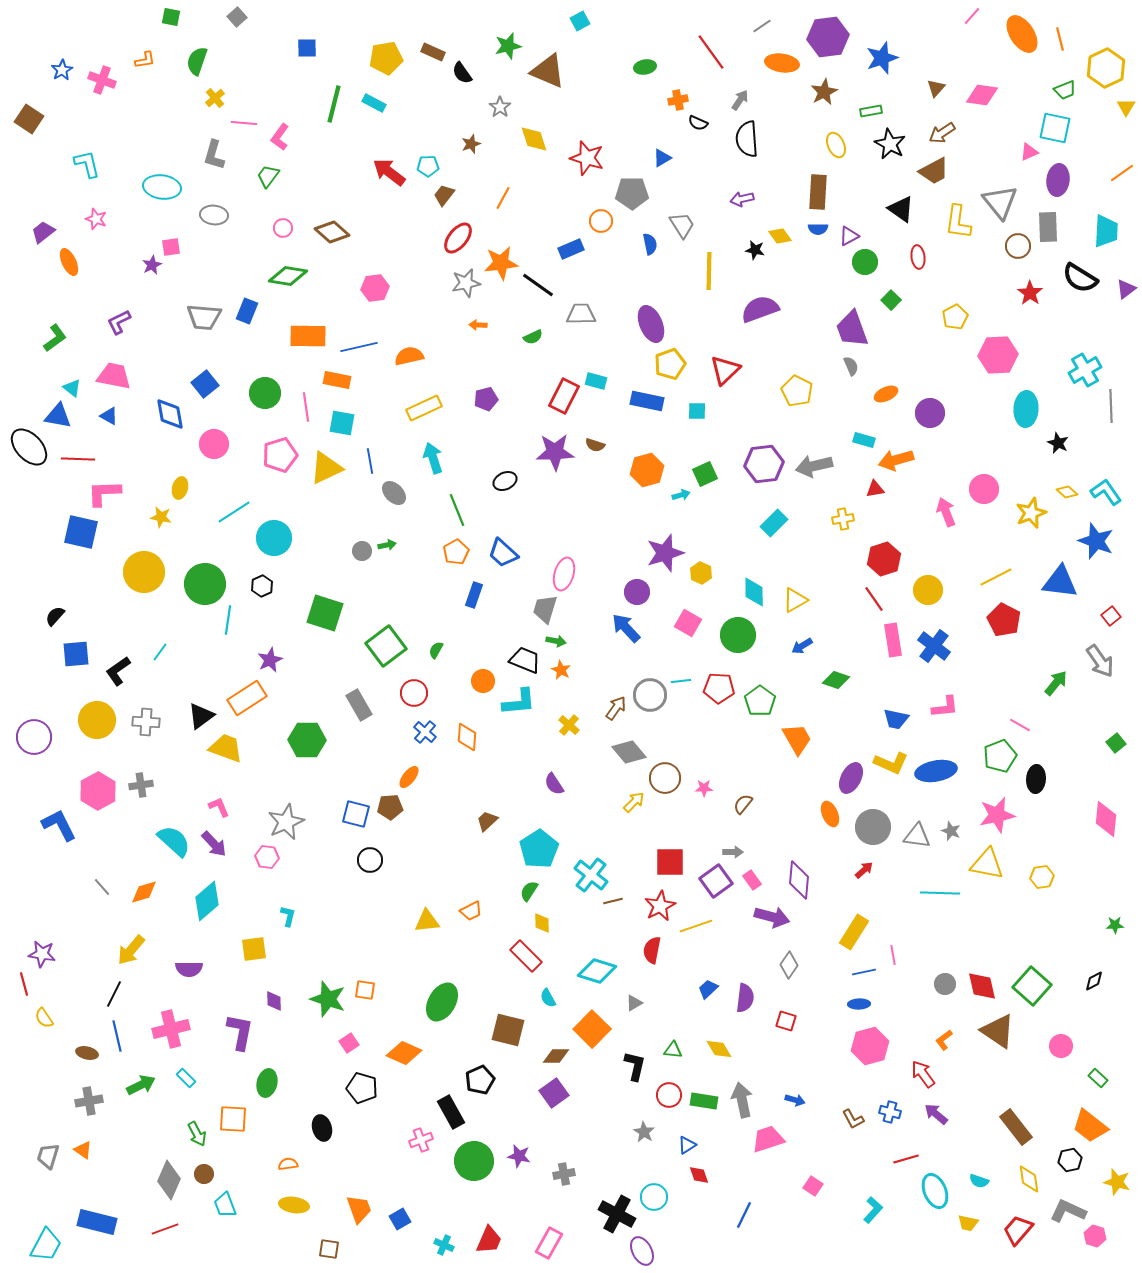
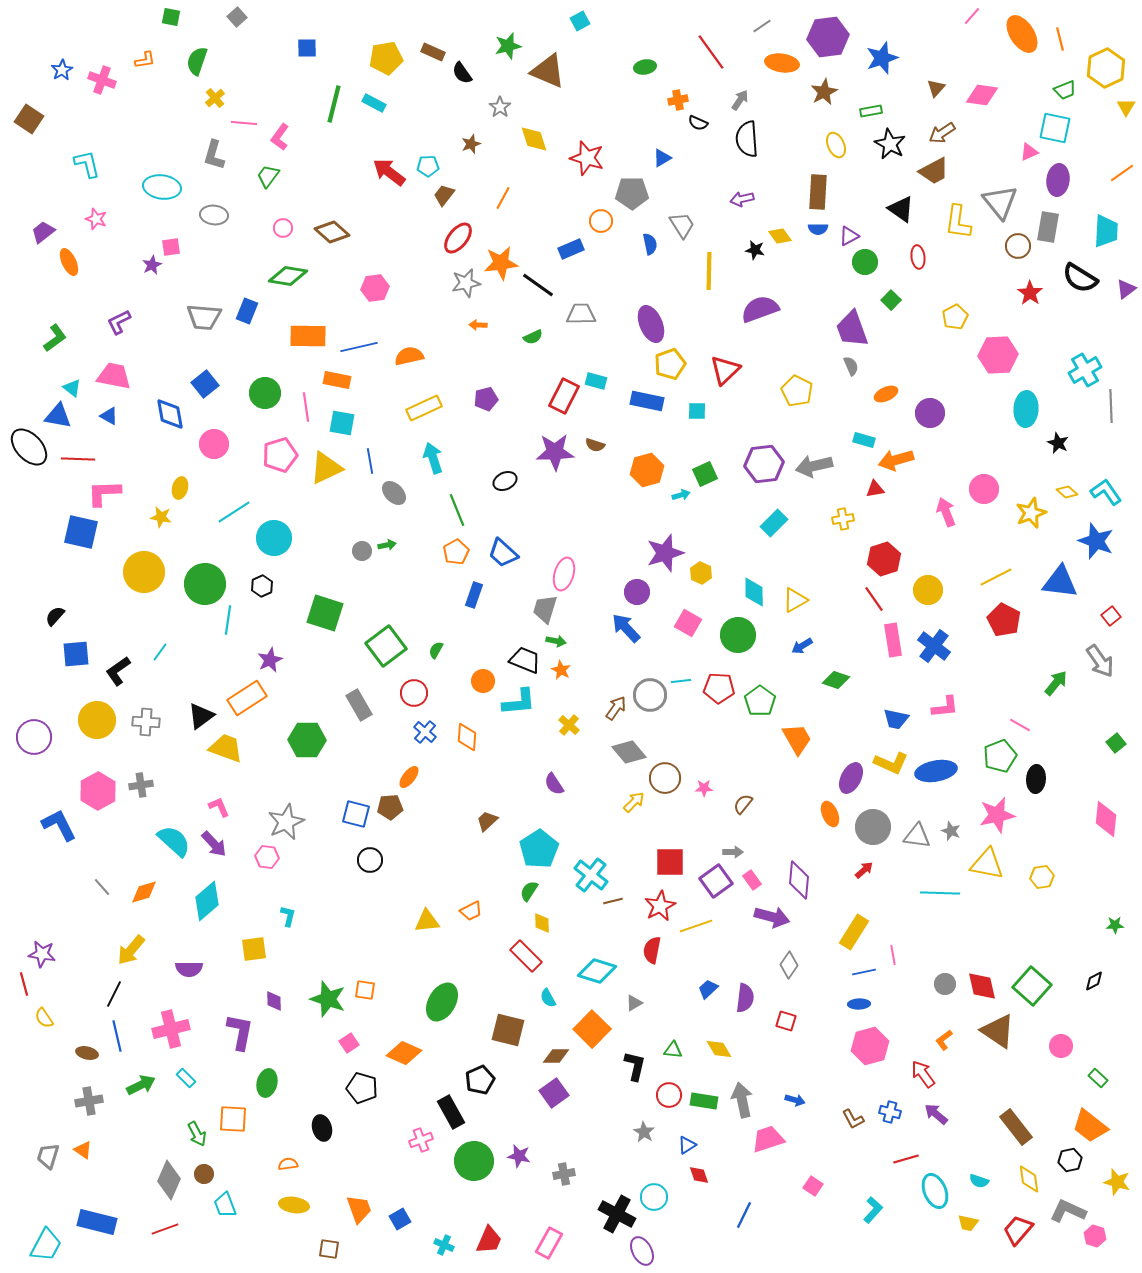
gray rectangle at (1048, 227): rotated 12 degrees clockwise
